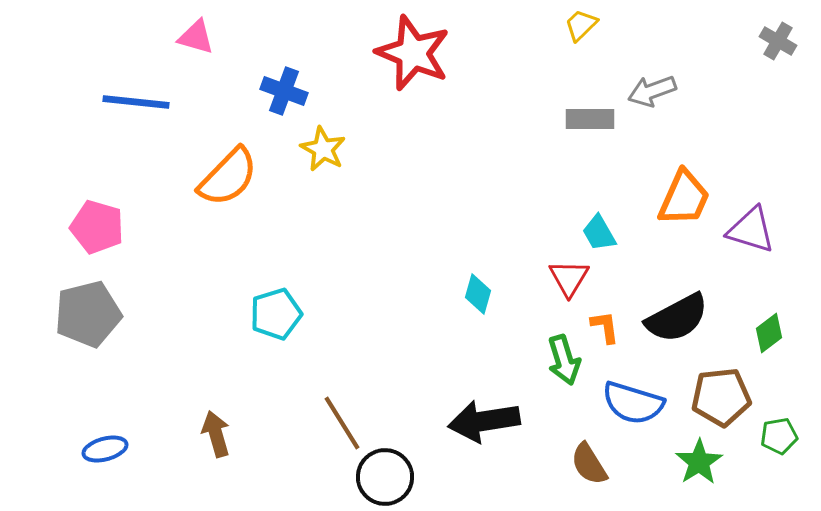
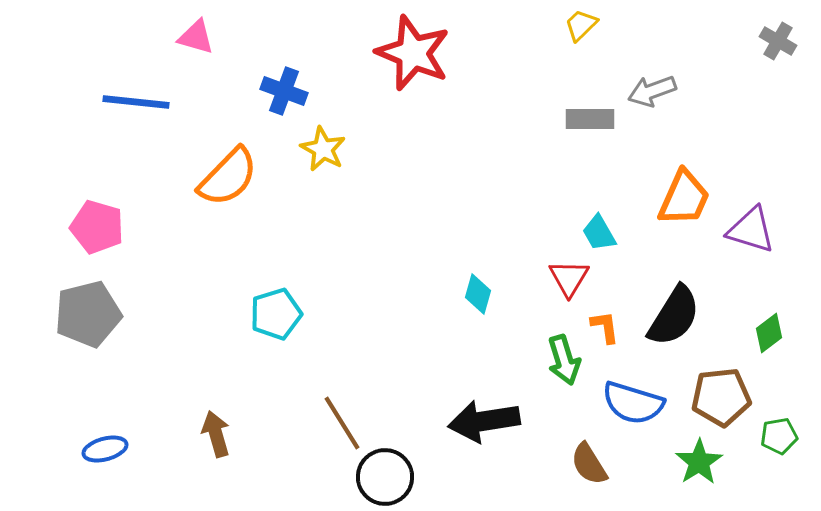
black semicircle: moved 3 px left, 2 px up; rotated 30 degrees counterclockwise
